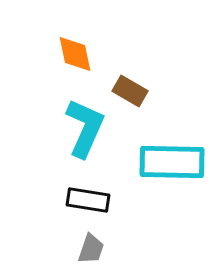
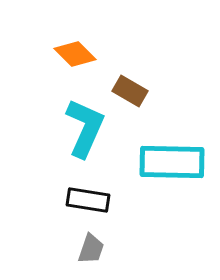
orange diamond: rotated 33 degrees counterclockwise
